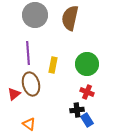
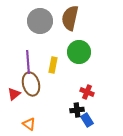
gray circle: moved 5 px right, 6 px down
purple line: moved 9 px down
green circle: moved 8 px left, 12 px up
